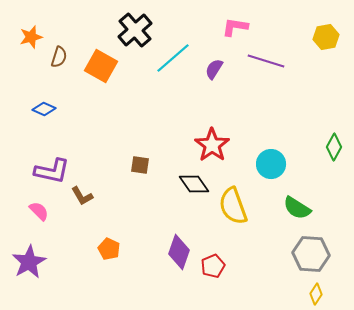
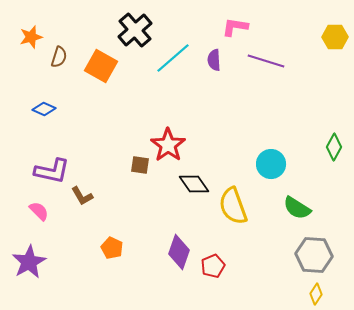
yellow hexagon: moved 9 px right; rotated 10 degrees clockwise
purple semicircle: moved 9 px up; rotated 35 degrees counterclockwise
red star: moved 44 px left
orange pentagon: moved 3 px right, 1 px up
gray hexagon: moved 3 px right, 1 px down
